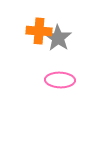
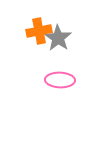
orange cross: rotated 15 degrees counterclockwise
